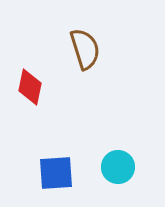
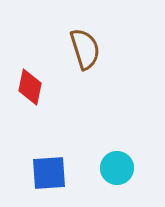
cyan circle: moved 1 px left, 1 px down
blue square: moved 7 px left
